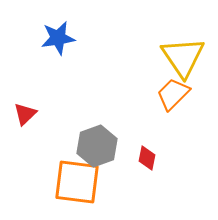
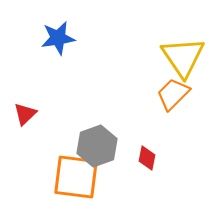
orange square: moved 1 px left, 5 px up
